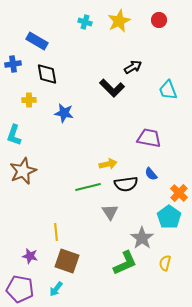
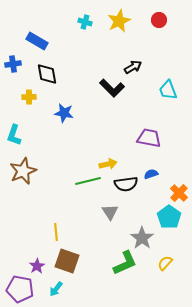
yellow cross: moved 3 px up
blue semicircle: rotated 112 degrees clockwise
green line: moved 6 px up
purple star: moved 7 px right, 10 px down; rotated 28 degrees clockwise
yellow semicircle: rotated 28 degrees clockwise
